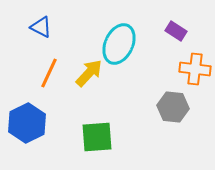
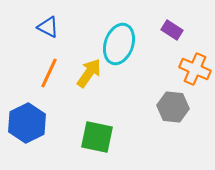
blue triangle: moved 7 px right
purple rectangle: moved 4 px left, 1 px up
cyan ellipse: rotated 6 degrees counterclockwise
orange cross: rotated 16 degrees clockwise
yellow arrow: rotated 8 degrees counterclockwise
green square: rotated 16 degrees clockwise
